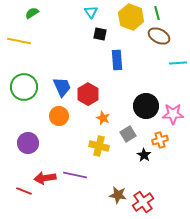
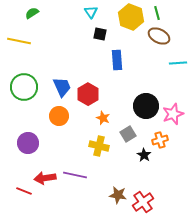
pink star: rotated 20 degrees counterclockwise
